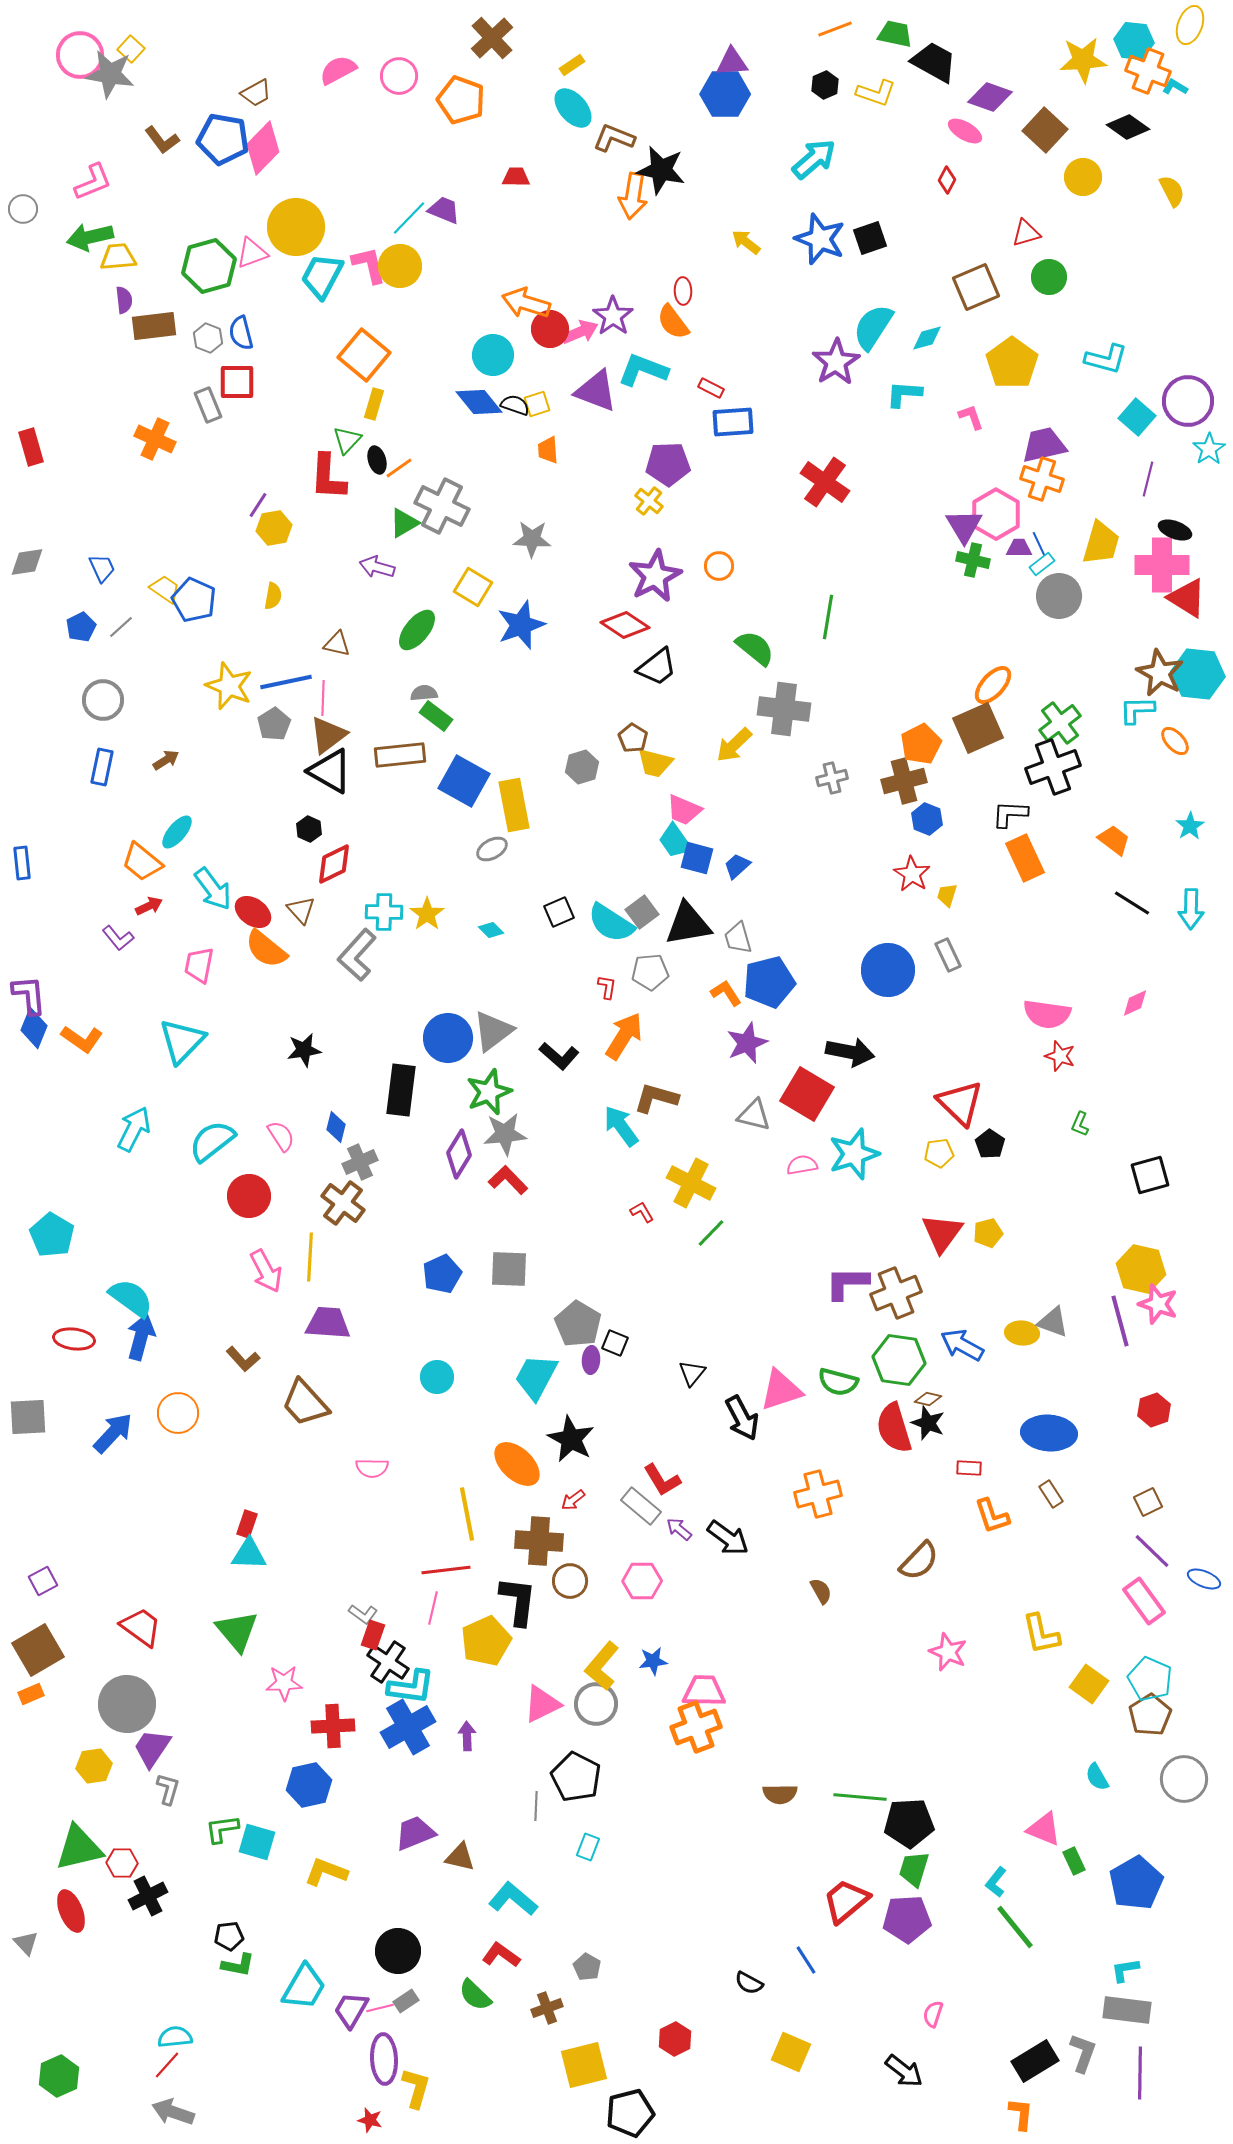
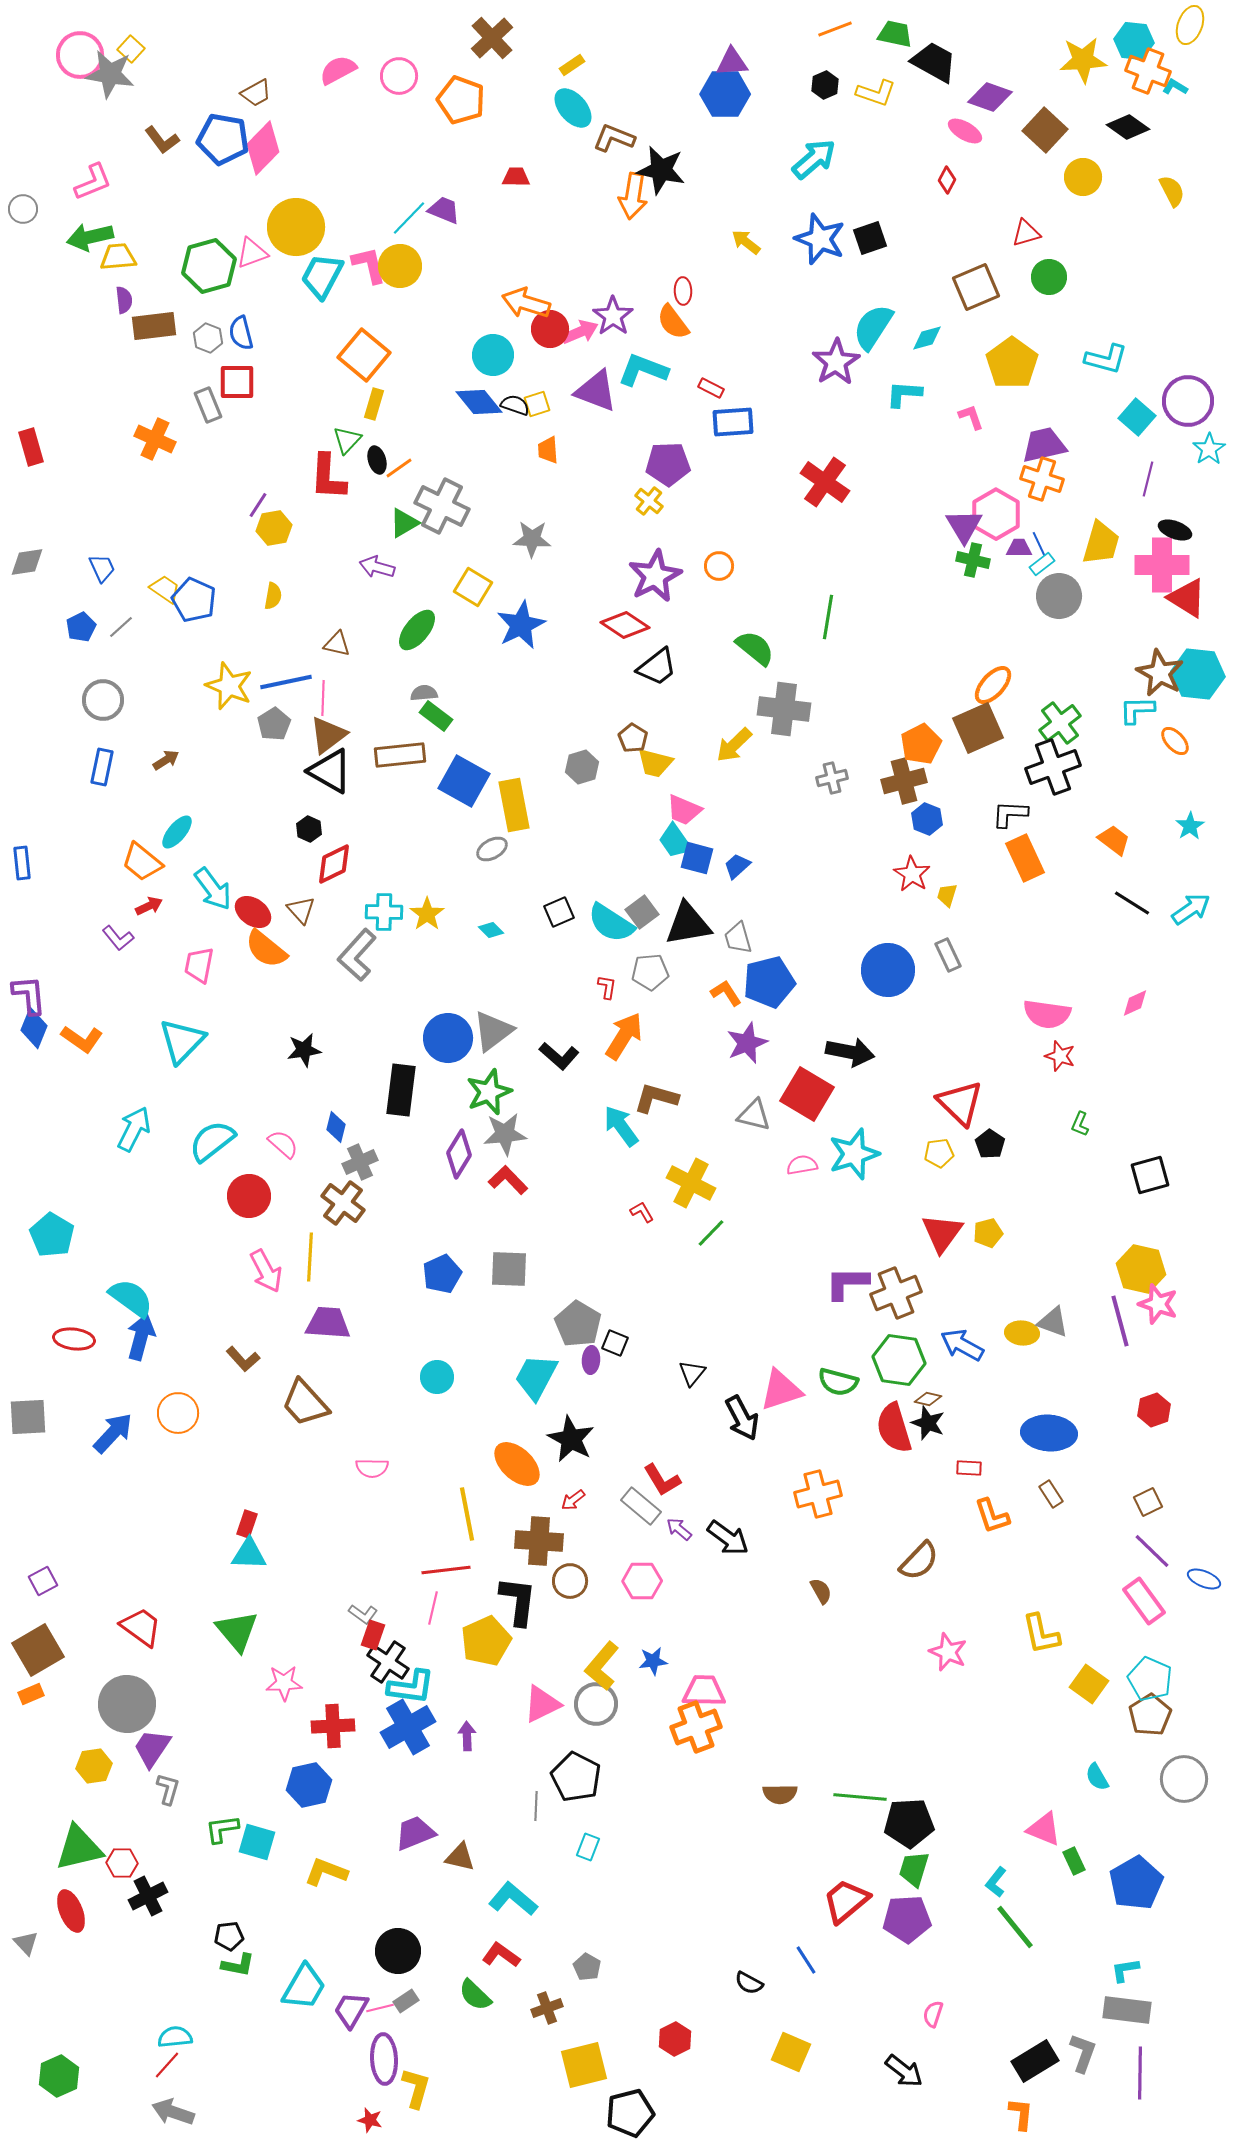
blue star at (521, 625): rotated 6 degrees counterclockwise
cyan arrow at (1191, 909): rotated 126 degrees counterclockwise
pink semicircle at (281, 1136): moved 2 px right, 8 px down; rotated 16 degrees counterclockwise
